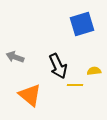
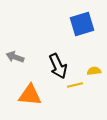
yellow line: rotated 14 degrees counterclockwise
orange triangle: rotated 35 degrees counterclockwise
